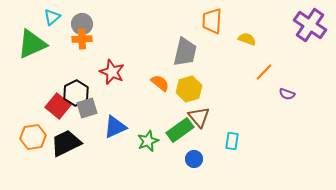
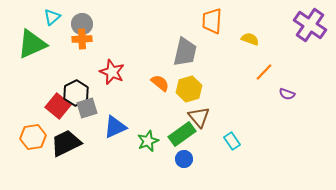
yellow semicircle: moved 3 px right
green rectangle: moved 2 px right, 4 px down
cyan rectangle: rotated 42 degrees counterclockwise
blue circle: moved 10 px left
